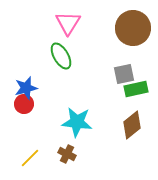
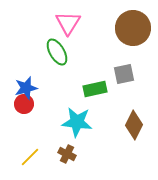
green ellipse: moved 4 px left, 4 px up
green rectangle: moved 41 px left
brown diamond: moved 2 px right; rotated 24 degrees counterclockwise
yellow line: moved 1 px up
